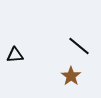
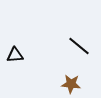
brown star: moved 8 px down; rotated 30 degrees counterclockwise
